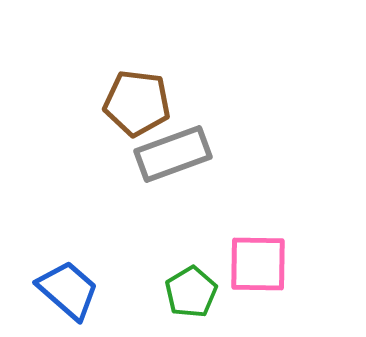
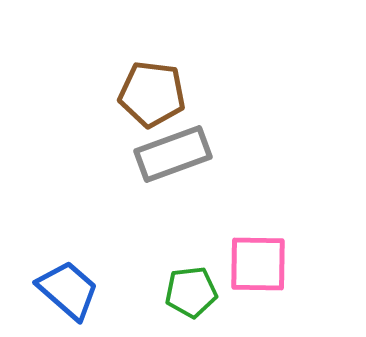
brown pentagon: moved 15 px right, 9 px up
green pentagon: rotated 24 degrees clockwise
